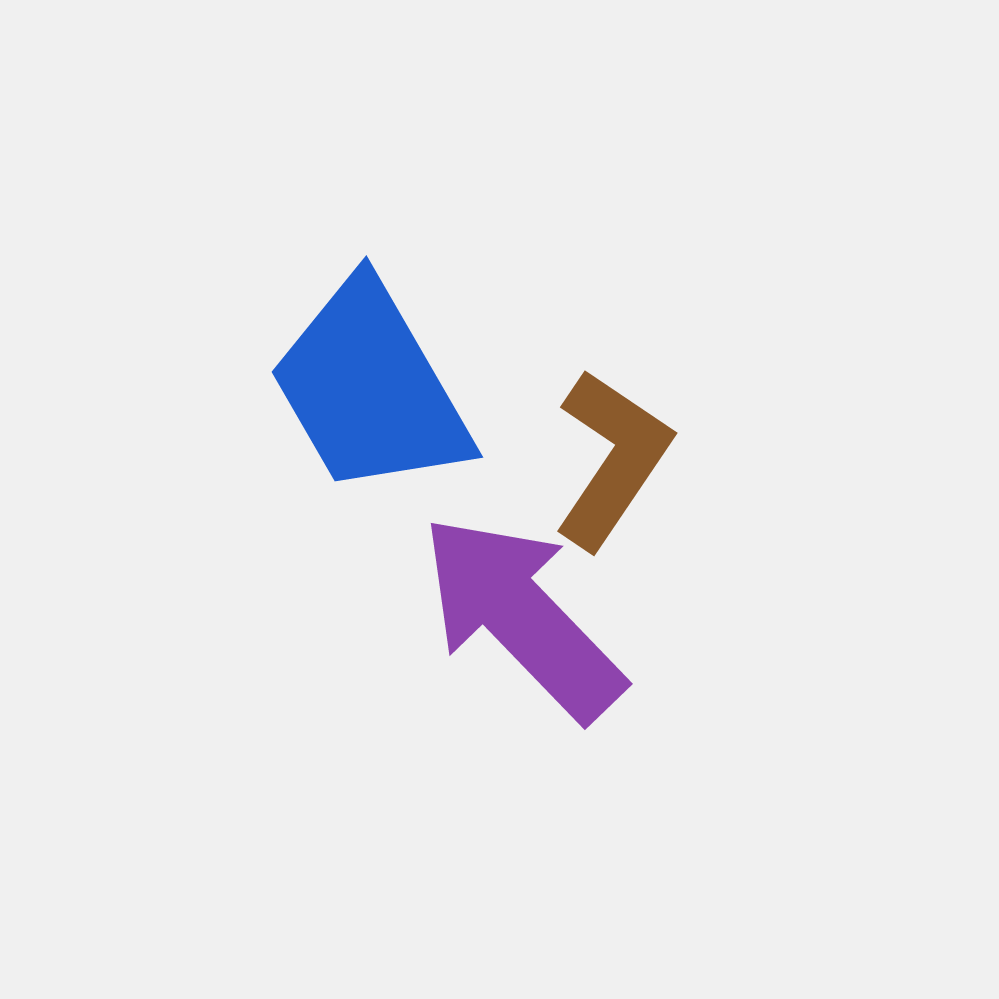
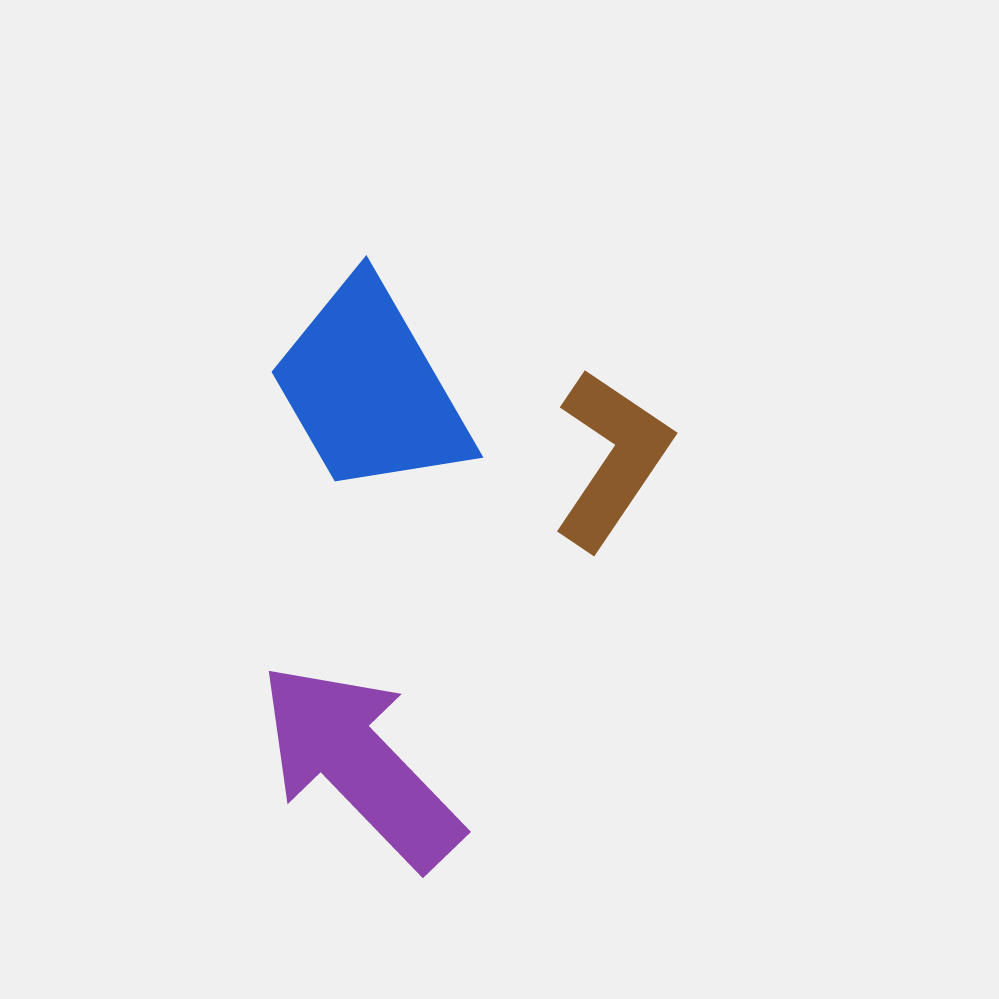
purple arrow: moved 162 px left, 148 px down
